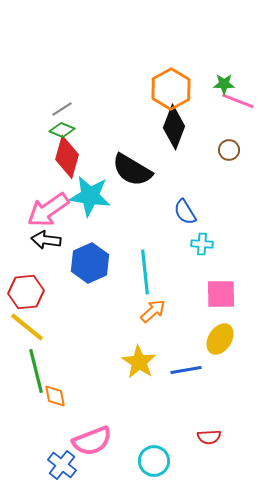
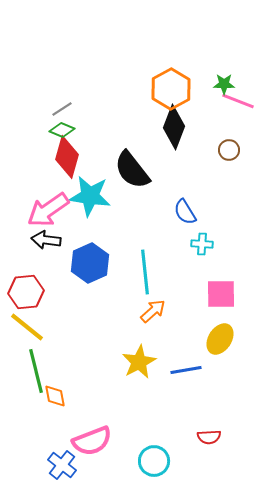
black semicircle: rotated 21 degrees clockwise
yellow star: rotated 12 degrees clockwise
